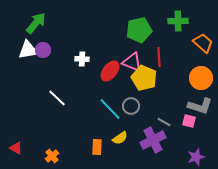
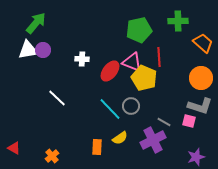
red triangle: moved 2 px left
